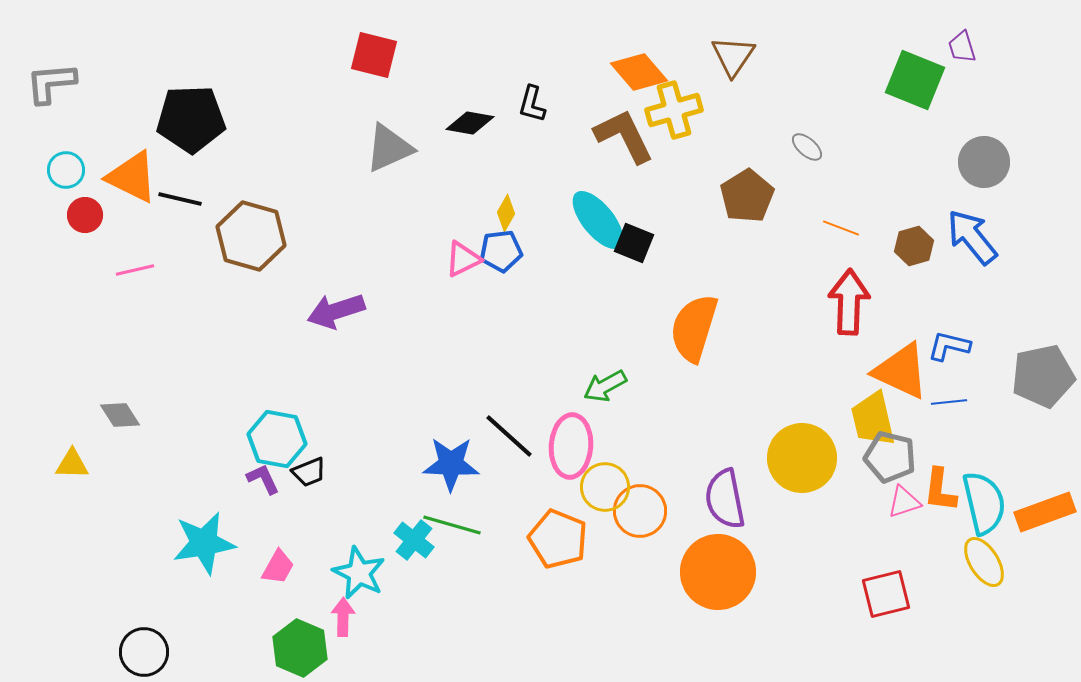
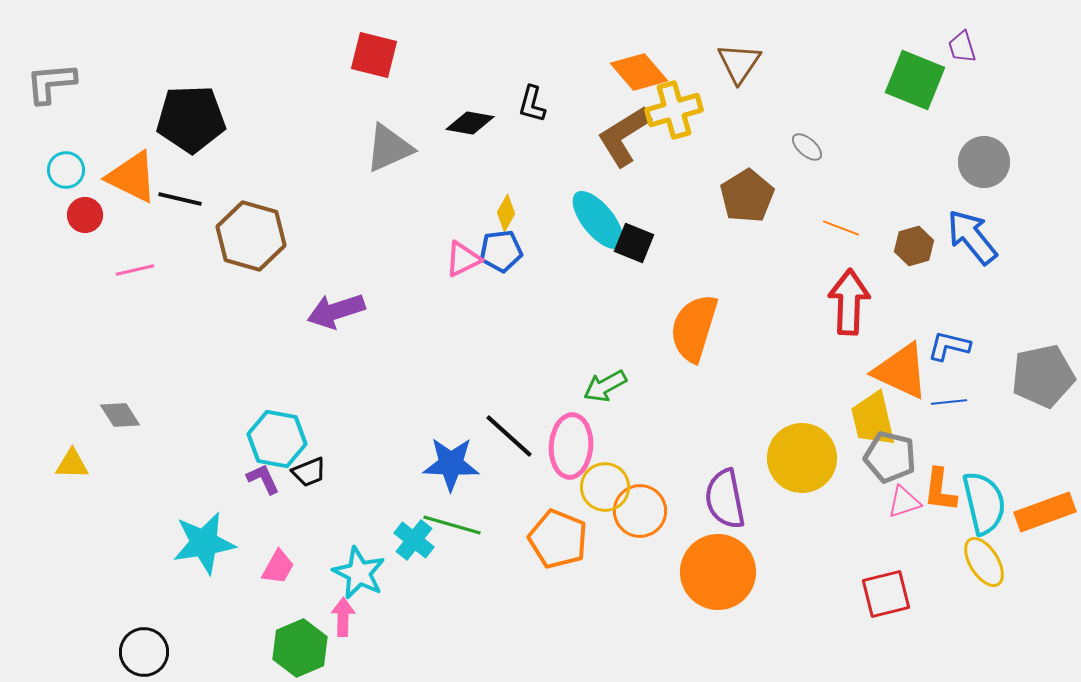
brown triangle at (733, 56): moved 6 px right, 7 px down
brown L-shape at (624, 136): rotated 96 degrees counterclockwise
green hexagon at (300, 648): rotated 14 degrees clockwise
